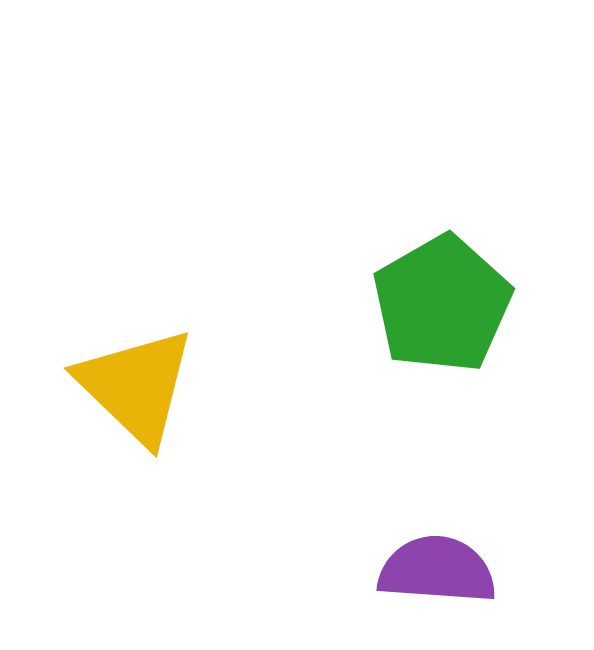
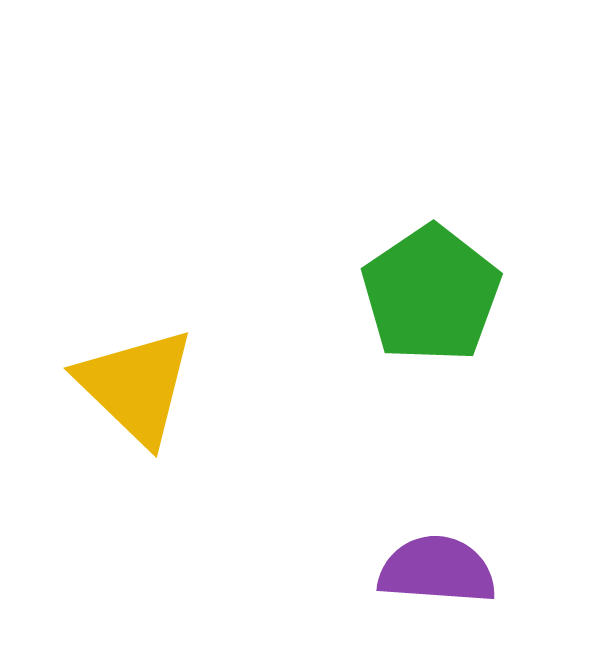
green pentagon: moved 11 px left, 10 px up; rotated 4 degrees counterclockwise
